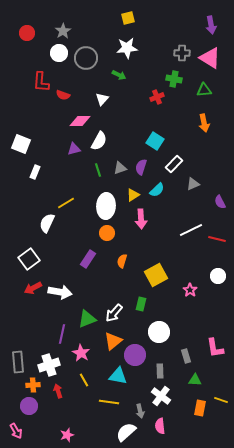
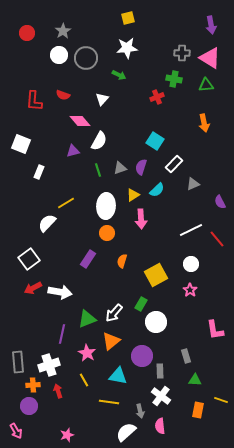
white circle at (59, 53): moved 2 px down
red L-shape at (41, 82): moved 7 px left, 19 px down
green triangle at (204, 90): moved 2 px right, 5 px up
pink diamond at (80, 121): rotated 50 degrees clockwise
purple triangle at (74, 149): moved 1 px left, 2 px down
white rectangle at (35, 172): moved 4 px right
white semicircle at (47, 223): rotated 18 degrees clockwise
red line at (217, 239): rotated 36 degrees clockwise
white circle at (218, 276): moved 27 px left, 12 px up
green rectangle at (141, 304): rotated 16 degrees clockwise
white circle at (159, 332): moved 3 px left, 10 px up
orange triangle at (113, 341): moved 2 px left
pink L-shape at (215, 348): moved 18 px up
pink star at (81, 353): moved 6 px right
purple circle at (135, 355): moved 7 px right, 1 px down
orange rectangle at (200, 408): moved 2 px left, 2 px down
